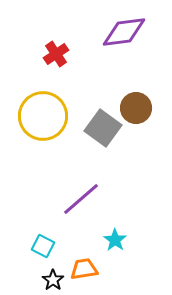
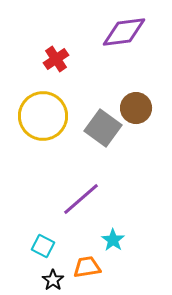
red cross: moved 5 px down
cyan star: moved 2 px left
orange trapezoid: moved 3 px right, 2 px up
